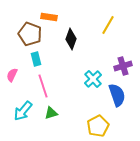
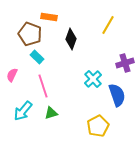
cyan rectangle: moved 1 px right, 2 px up; rotated 32 degrees counterclockwise
purple cross: moved 2 px right, 3 px up
